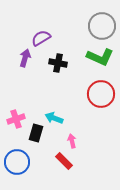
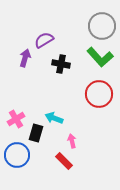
purple semicircle: moved 3 px right, 2 px down
green L-shape: rotated 24 degrees clockwise
black cross: moved 3 px right, 1 px down
red circle: moved 2 px left
pink cross: rotated 12 degrees counterclockwise
blue circle: moved 7 px up
